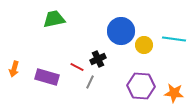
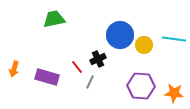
blue circle: moved 1 px left, 4 px down
red line: rotated 24 degrees clockwise
